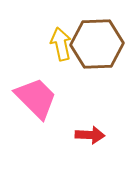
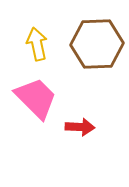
yellow arrow: moved 24 px left
red arrow: moved 10 px left, 8 px up
